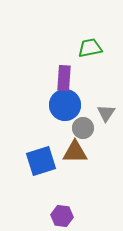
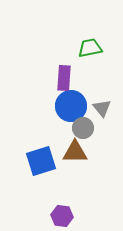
blue circle: moved 6 px right, 1 px down
gray triangle: moved 4 px left, 5 px up; rotated 12 degrees counterclockwise
